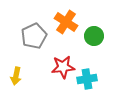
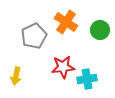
green circle: moved 6 px right, 6 px up
